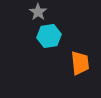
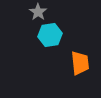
cyan hexagon: moved 1 px right, 1 px up
